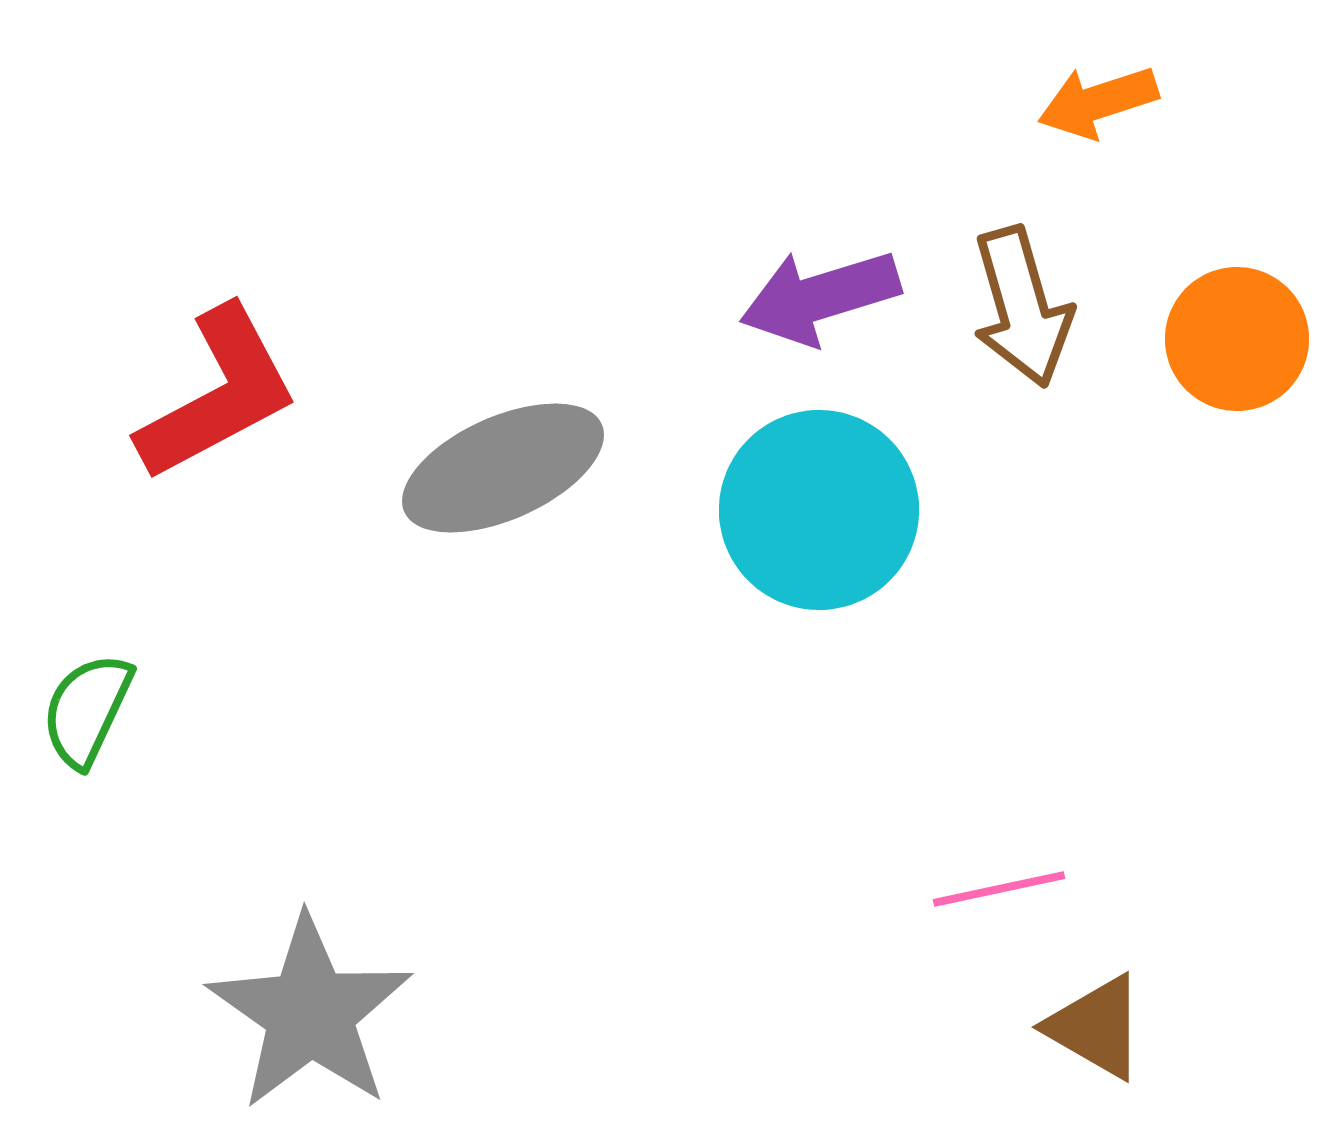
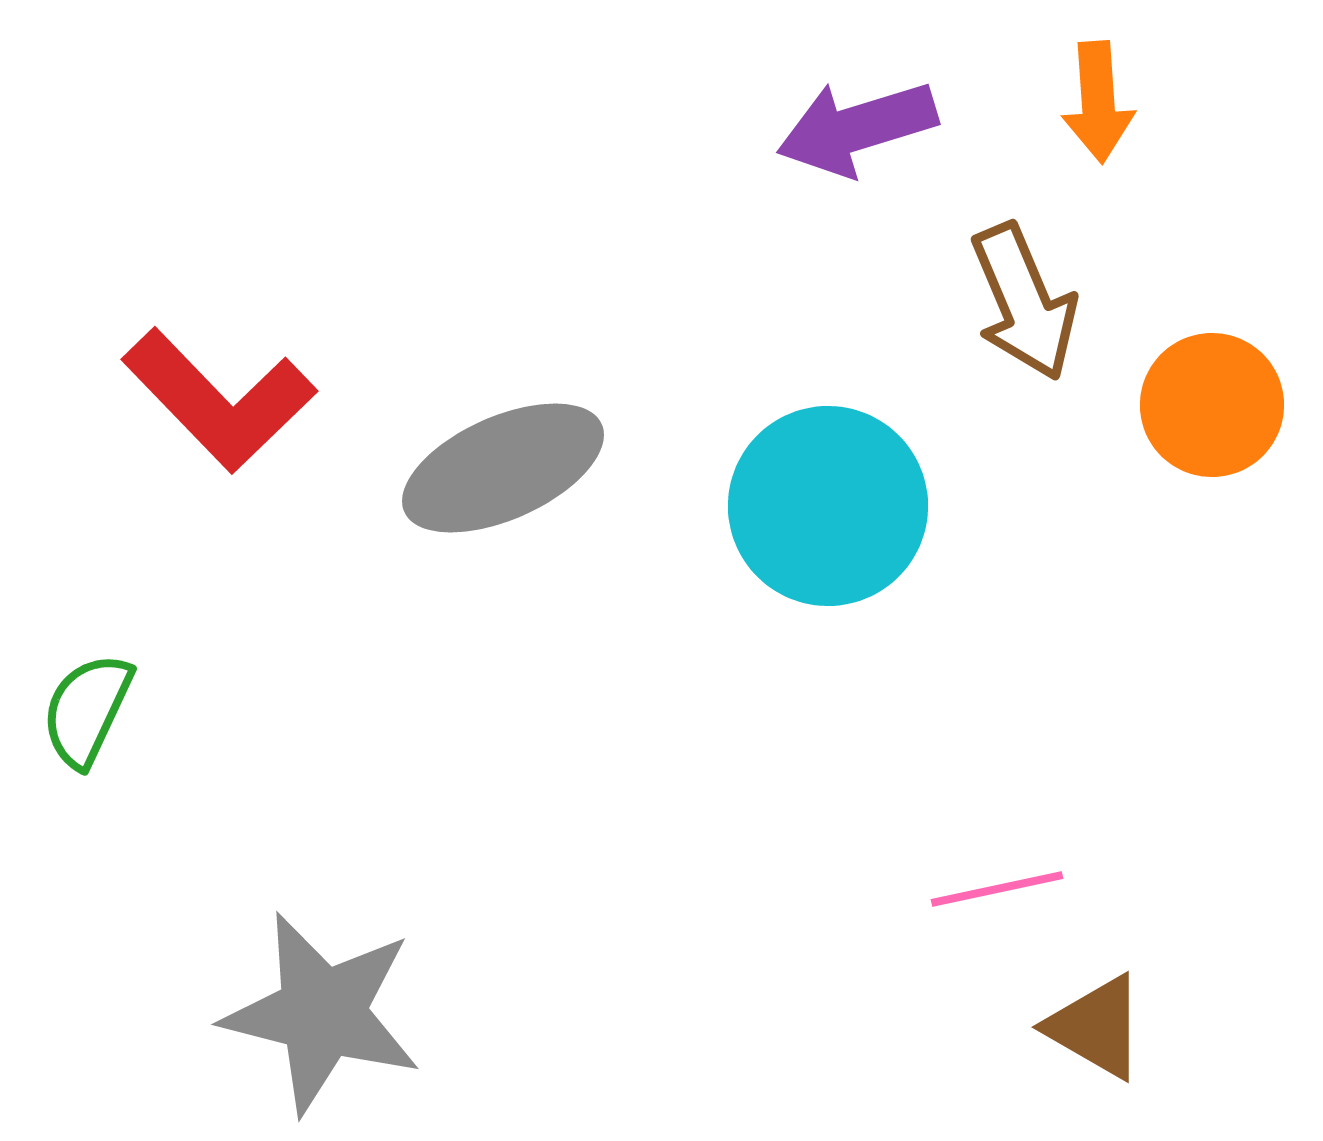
orange arrow: rotated 76 degrees counterclockwise
purple arrow: moved 37 px right, 169 px up
brown arrow: moved 2 px right, 5 px up; rotated 7 degrees counterclockwise
orange circle: moved 25 px left, 66 px down
red L-shape: moved 1 px right, 6 px down; rotated 74 degrees clockwise
cyan circle: moved 9 px right, 4 px up
pink line: moved 2 px left
gray star: moved 12 px right; rotated 21 degrees counterclockwise
